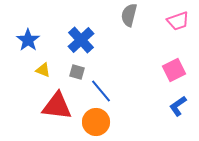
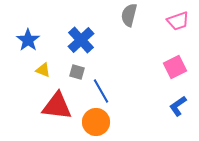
pink square: moved 1 px right, 3 px up
blue line: rotated 10 degrees clockwise
